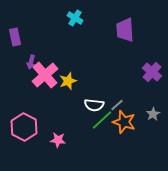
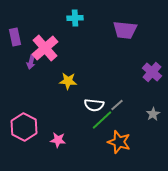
cyan cross: rotated 35 degrees counterclockwise
purple trapezoid: rotated 80 degrees counterclockwise
pink cross: moved 27 px up
yellow star: rotated 24 degrees clockwise
orange star: moved 5 px left, 20 px down
